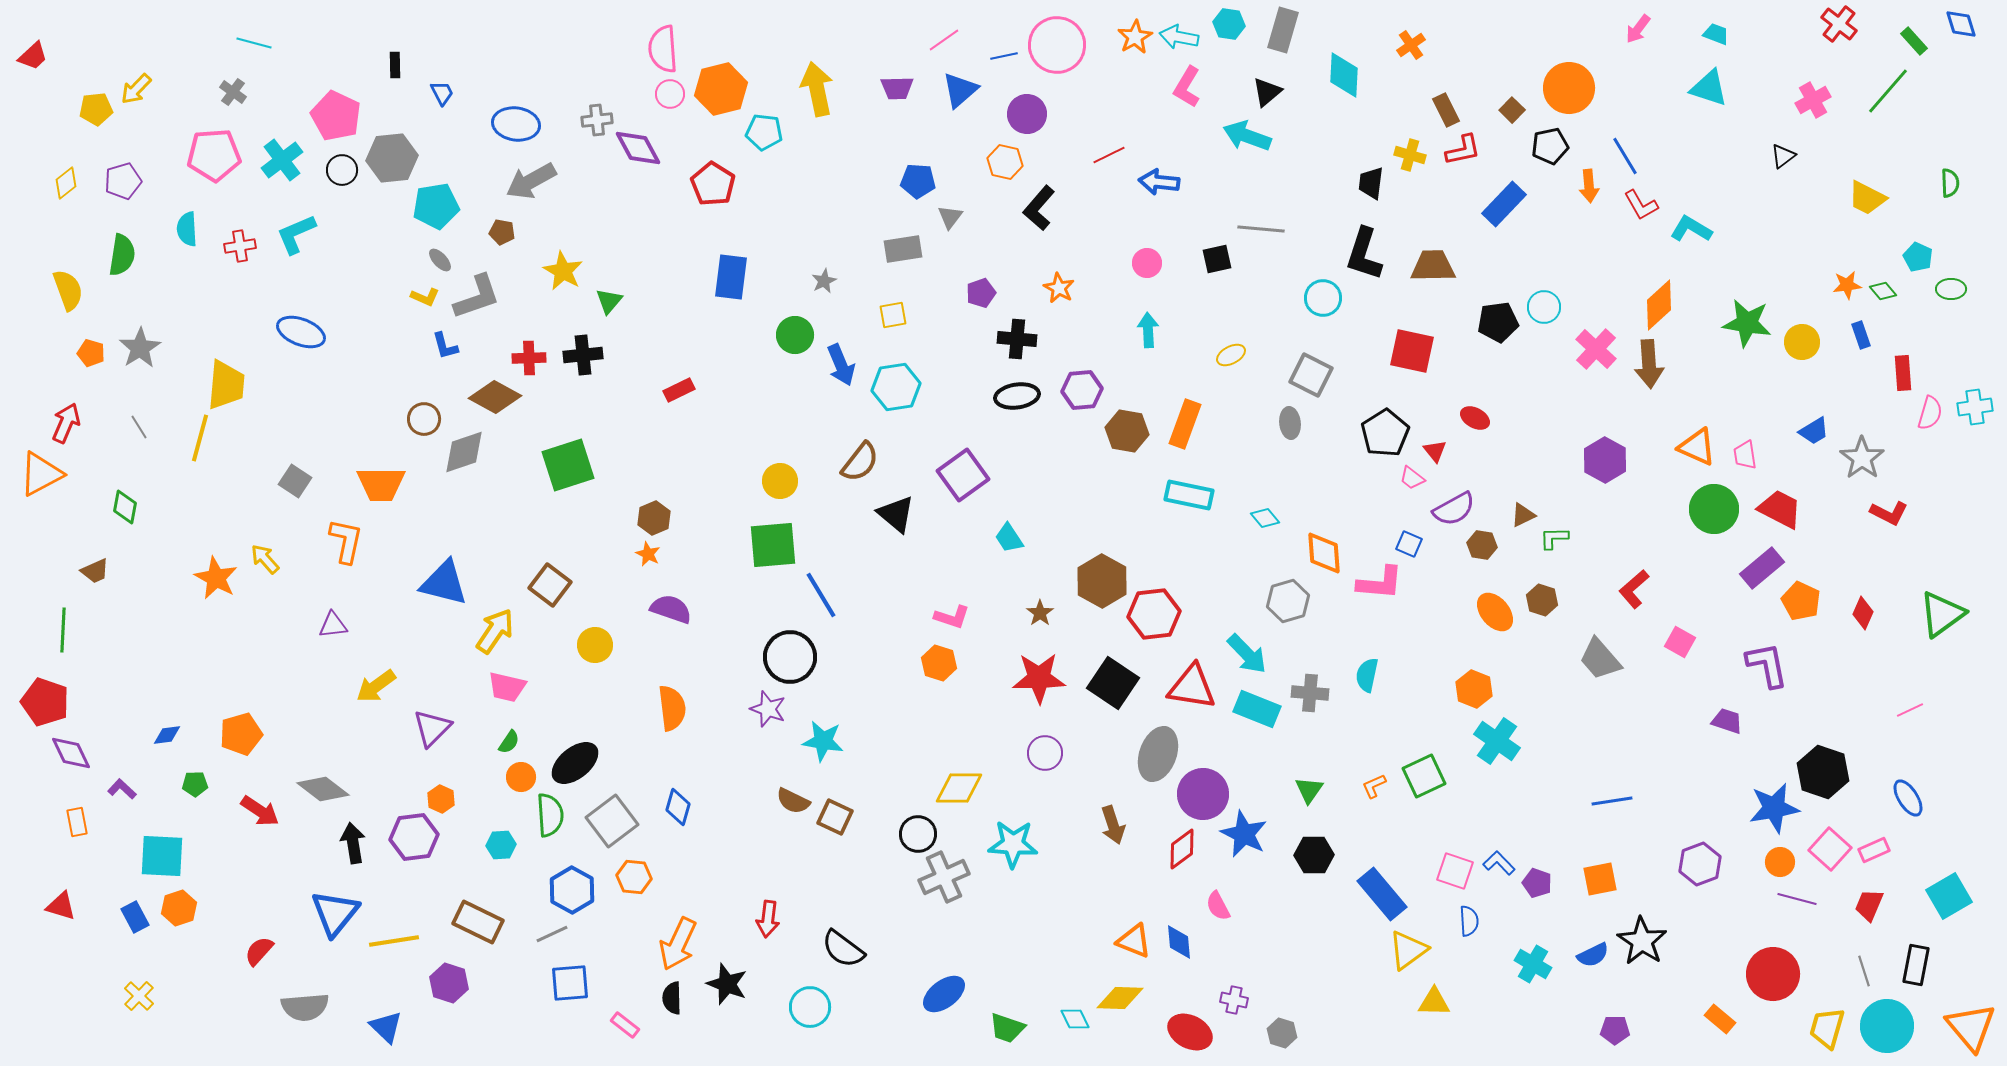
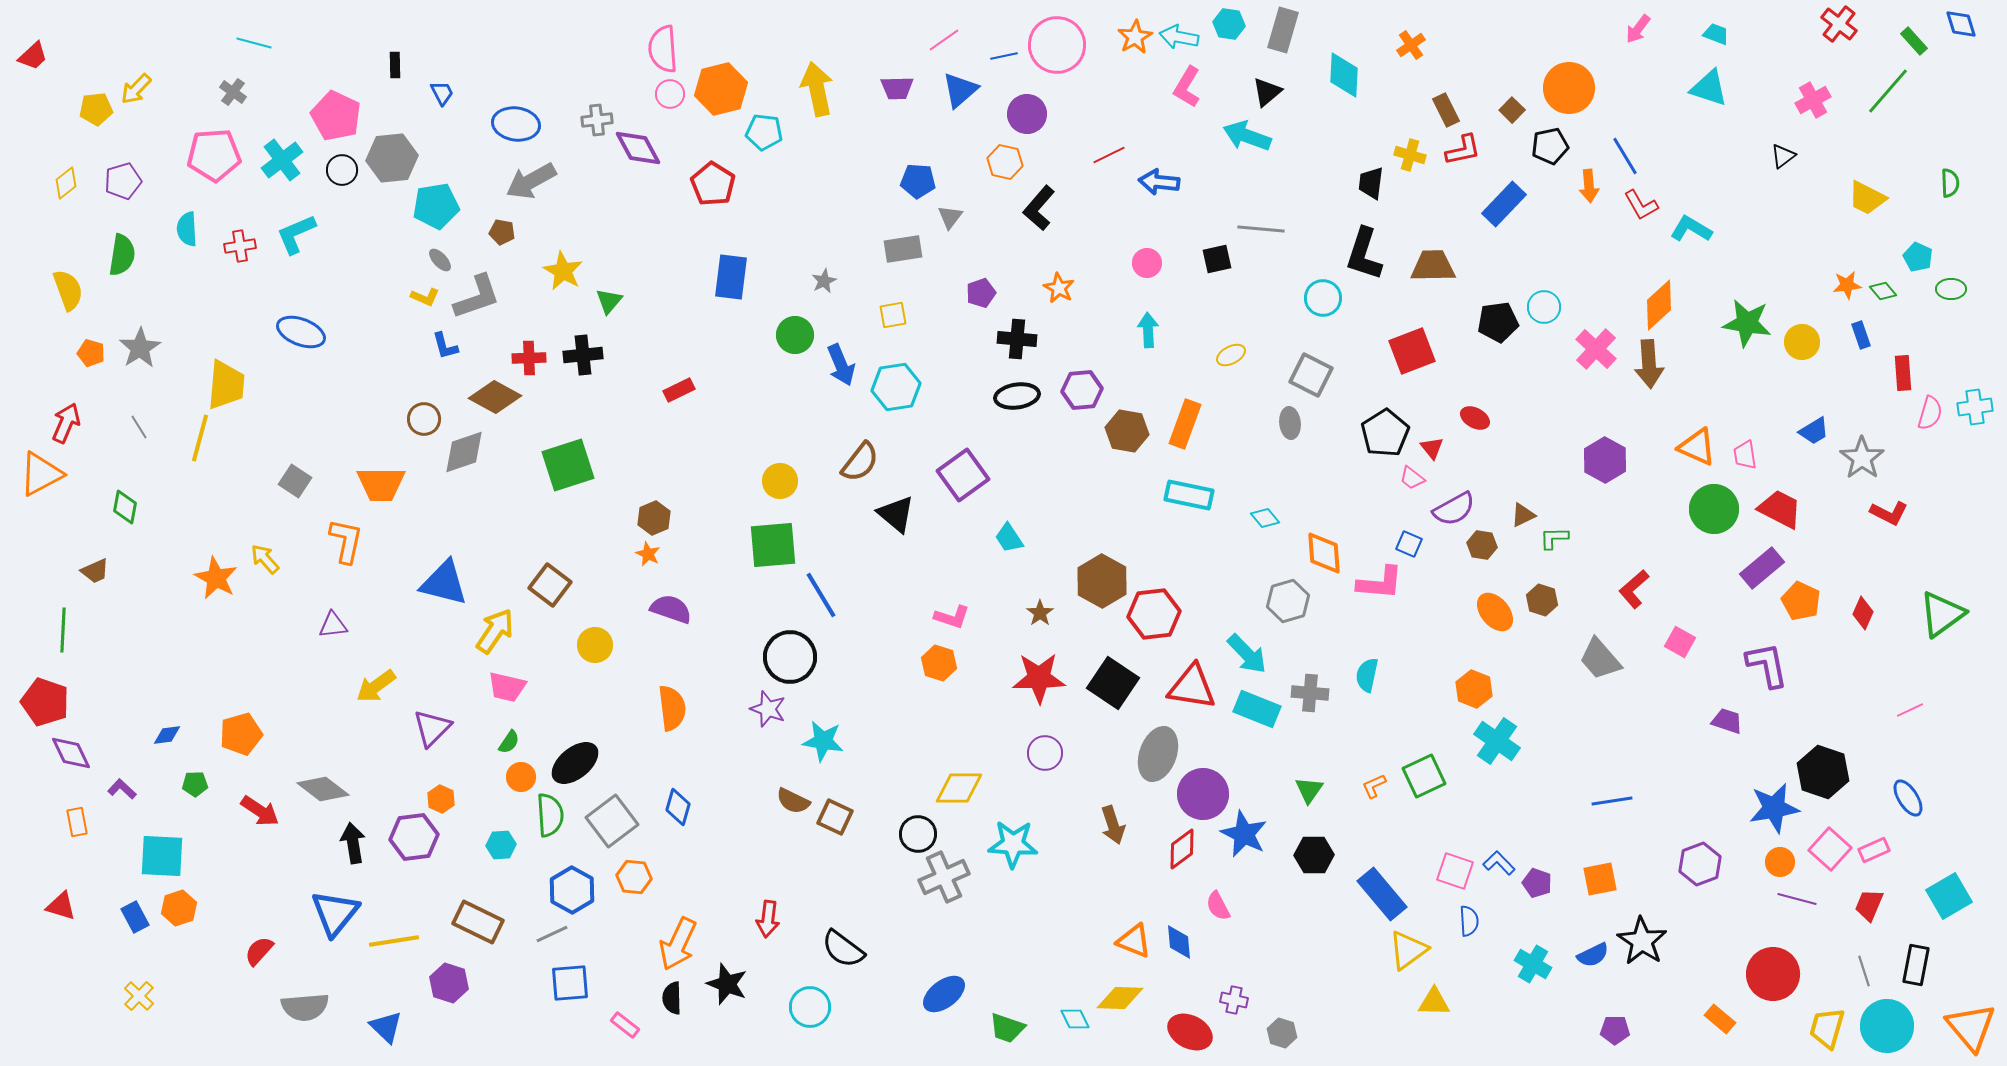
red square at (1412, 351): rotated 33 degrees counterclockwise
red triangle at (1435, 451): moved 3 px left, 3 px up
